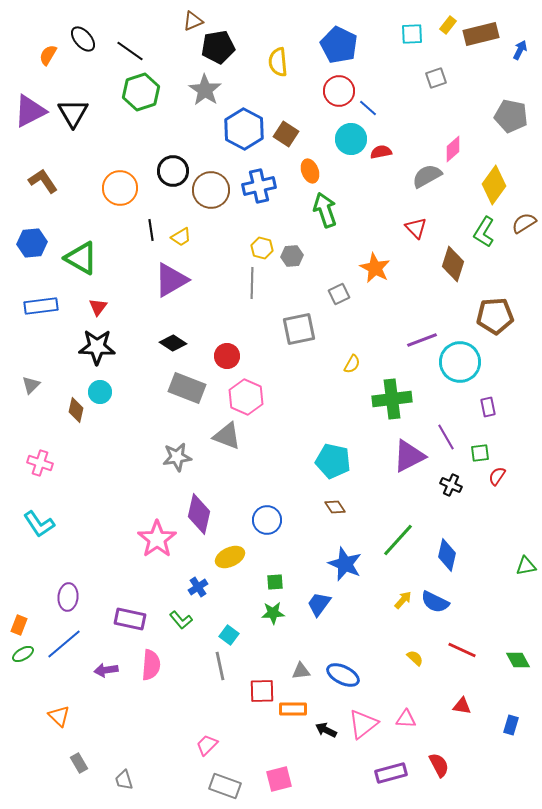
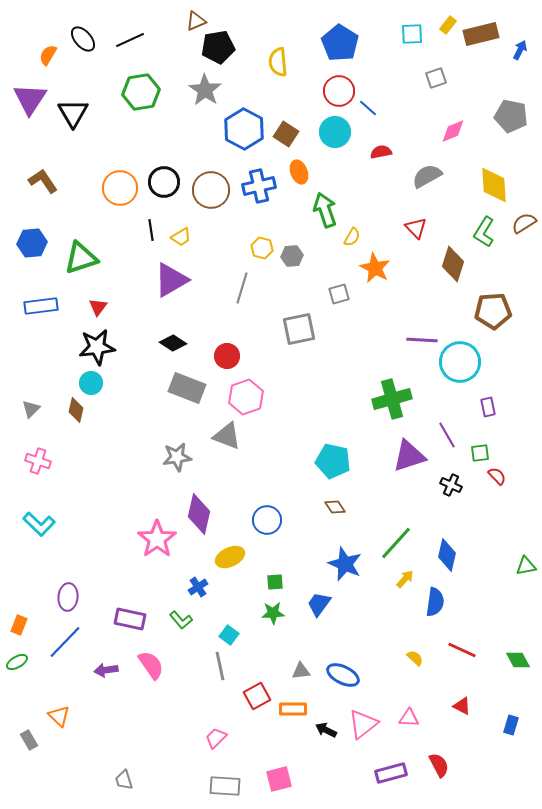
brown triangle at (193, 21): moved 3 px right
blue pentagon at (339, 45): moved 1 px right, 2 px up; rotated 6 degrees clockwise
black line at (130, 51): moved 11 px up; rotated 60 degrees counterclockwise
green hexagon at (141, 92): rotated 9 degrees clockwise
purple triangle at (30, 111): moved 12 px up; rotated 30 degrees counterclockwise
cyan circle at (351, 139): moved 16 px left, 7 px up
pink diamond at (453, 149): moved 18 px up; rotated 20 degrees clockwise
black circle at (173, 171): moved 9 px left, 11 px down
orange ellipse at (310, 171): moved 11 px left, 1 px down
yellow diamond at (494, 185): rotated 39 degrees counterclockwise
green triangle at (81, 258): rotated 48 degrees counterclockwise
gray line at (252, 283): moved 10 px left, 5 px down; rotated 16 degrees clockwise
gray square at (339, 294): rotated 10 degrees clockwise
brown pentagon at (495, 316): moved 2 px left, 5 px up
purple line at (422, 340): rotated 24 degrees clockwise
black star at (97, 347): rotated 9 degrees counterclockwise
yellow semicircle at (352, 364): moved 127 px up
gray triangle at (31, 385): moved 24 px down
cyan circle at (100, 392): moved 9 px left, 9 px up
pink hexagon at (246, 397): rotated 16 degrees clockwise
green cross at (392, 399): rotated 9 degrees counterclockwise
purple line at (446, 437): moved 1 px right, 2 px up
purple triangle at (409, 456): rotated 9 degrees clockwise
pink cross at (40, 463): moved 2 px left, 2 px up
red semicircle at (497, 476): rotated 102 degrees clockwise
cyan L-shape at (39, 524): rotated 12 degrees counterclockwise
green line at (398, 540): moved 2 px left, 3 px down
yellow arrow at (403, 600): moved 2 px right, 21 px up
blue semicircle at (435, 602): rotated 108 degrees counterclockwise
blue line at (64, 644): moved 1 px right, 2 px up; rotated 6 degrees counterclockwise
green ellipse at (23, 654): moved 6 px left, 8 px down
pink semicircle at (151, 665): rotated 40 degrees counterclockwise
red square at (262, 691): moved 5 px left, 5 px down; rotated 28 degrees counterclockwise
red triangle at (462, 706): rotated 18 degrees clockwise
pink triangle at (406, 719): moved 3 px right, 1 px up
pink trapezoid at (207, 745): moved 9 px right, 7 px up
gray rectangle at (79, 763): moved 50 px left, 23 px up
gray rectangle at (225, 786): rotated 16 degrees counterclockwise
